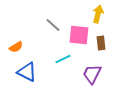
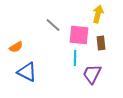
cyan line: moved 12 px right, 1 px up; rotated 63 degrees counterclockwise
